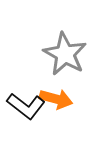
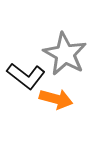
black L-shape: moved 30 px up
